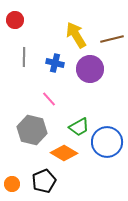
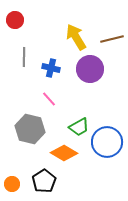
yellow arrow: moved 2 px down
blue cross: moved 4 px left, 5 px down
gray hexagon: moved 2 px left, 1 px up
black pentagon: rotated 10 degrees counterclockwise
